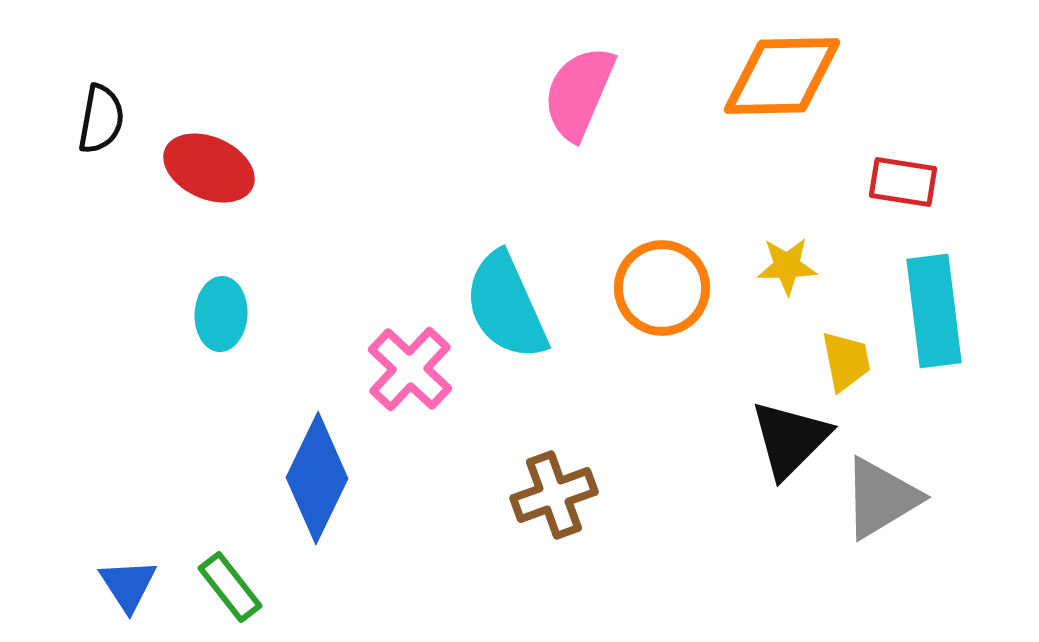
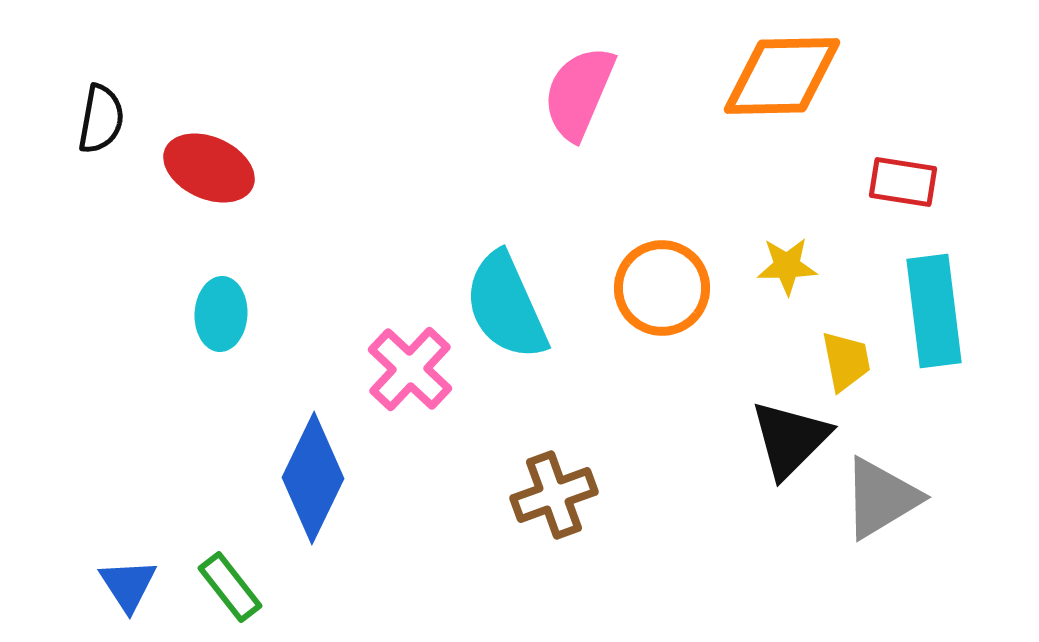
blue diamond: moved 4 px left
